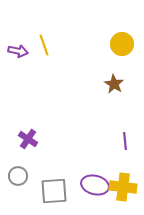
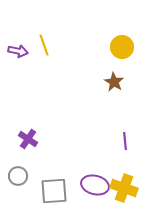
yellow circle: moved 3 px down
brown star: moved 2 px up
yellow cross: moved 1 px right, 1 px down; rotated 12 degrees clockwise
